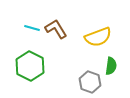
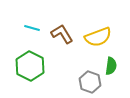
brown L-shape: moved 6 px right, 5 px down
